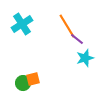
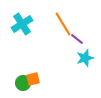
orange line: moved 4 px left, 2 px up
